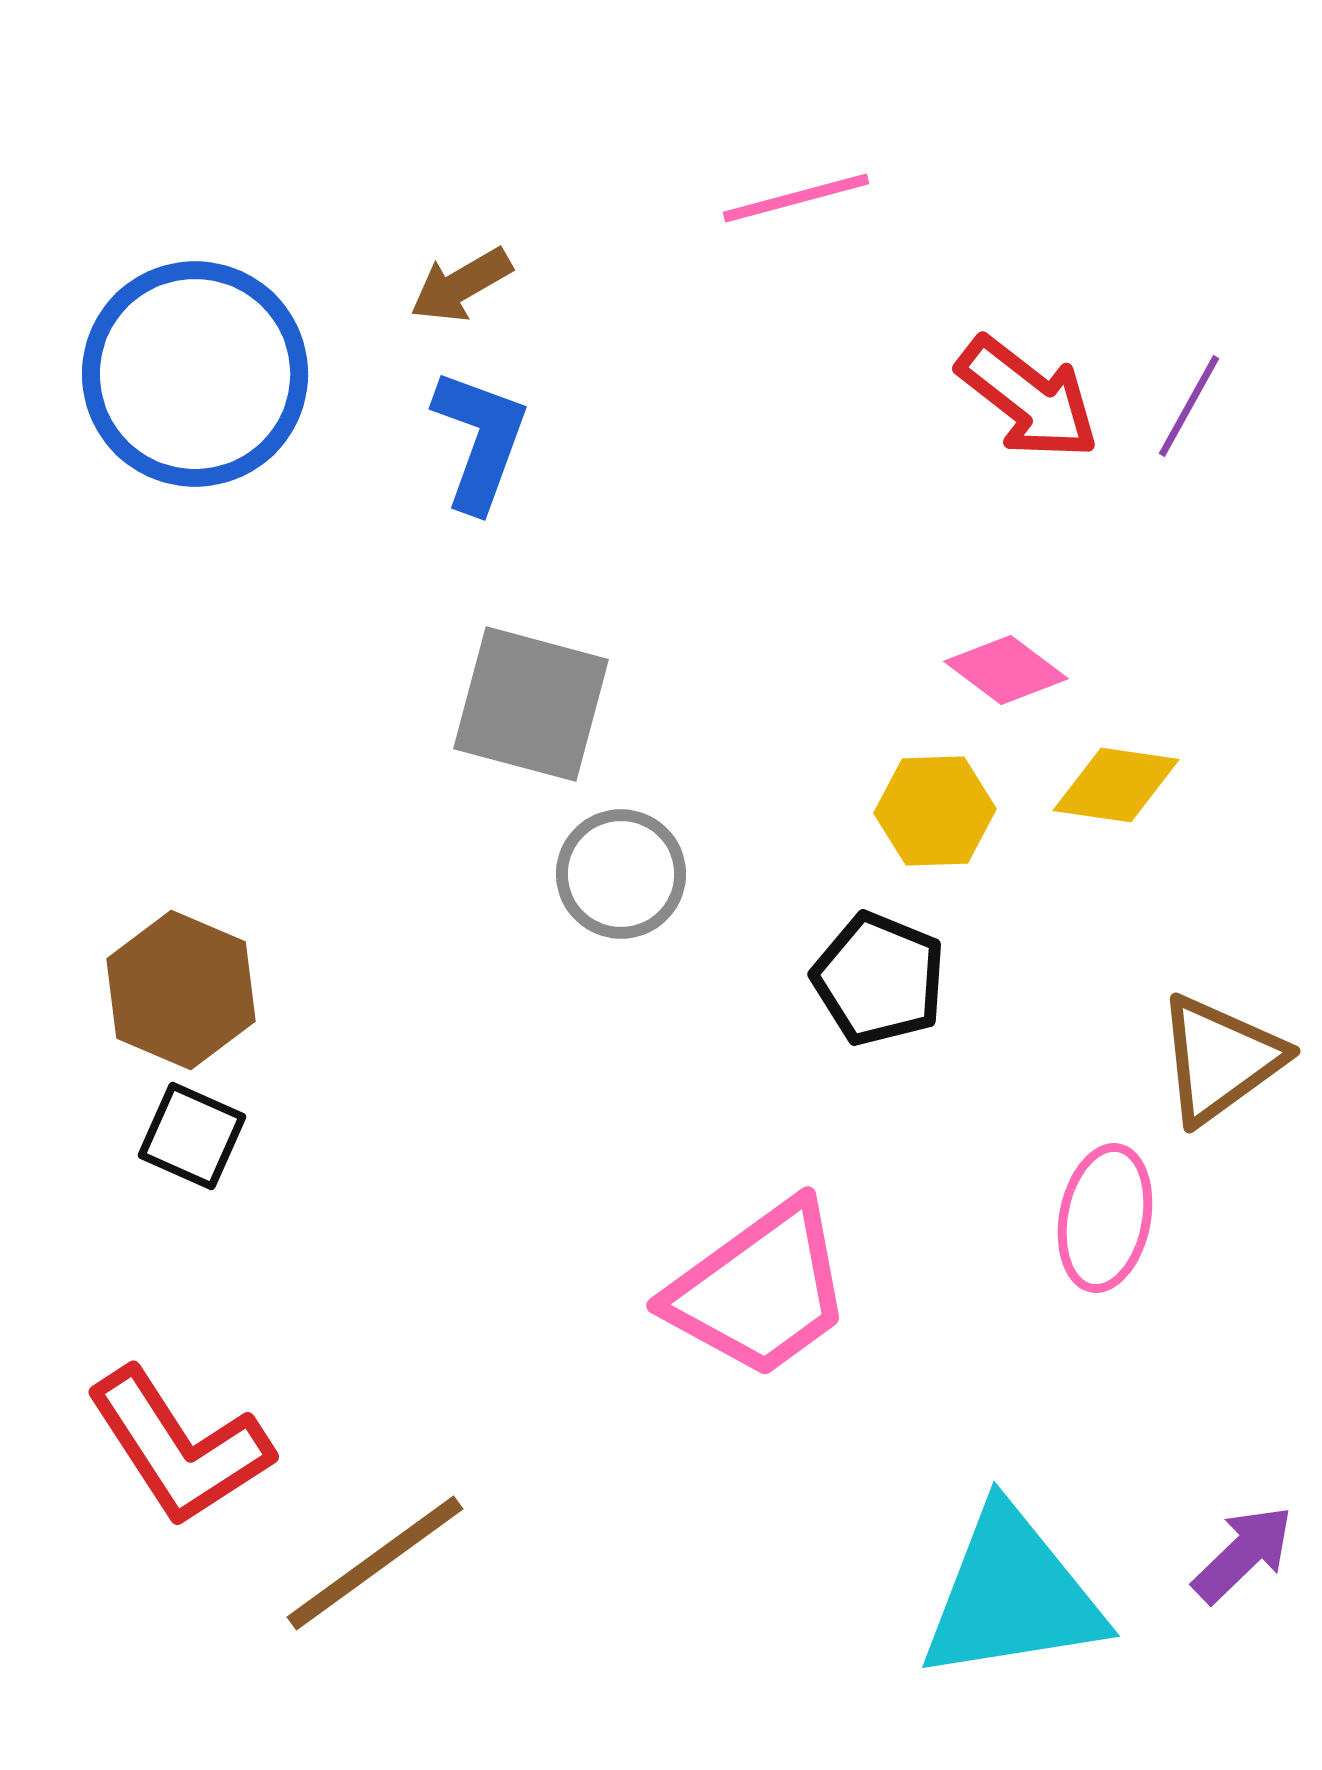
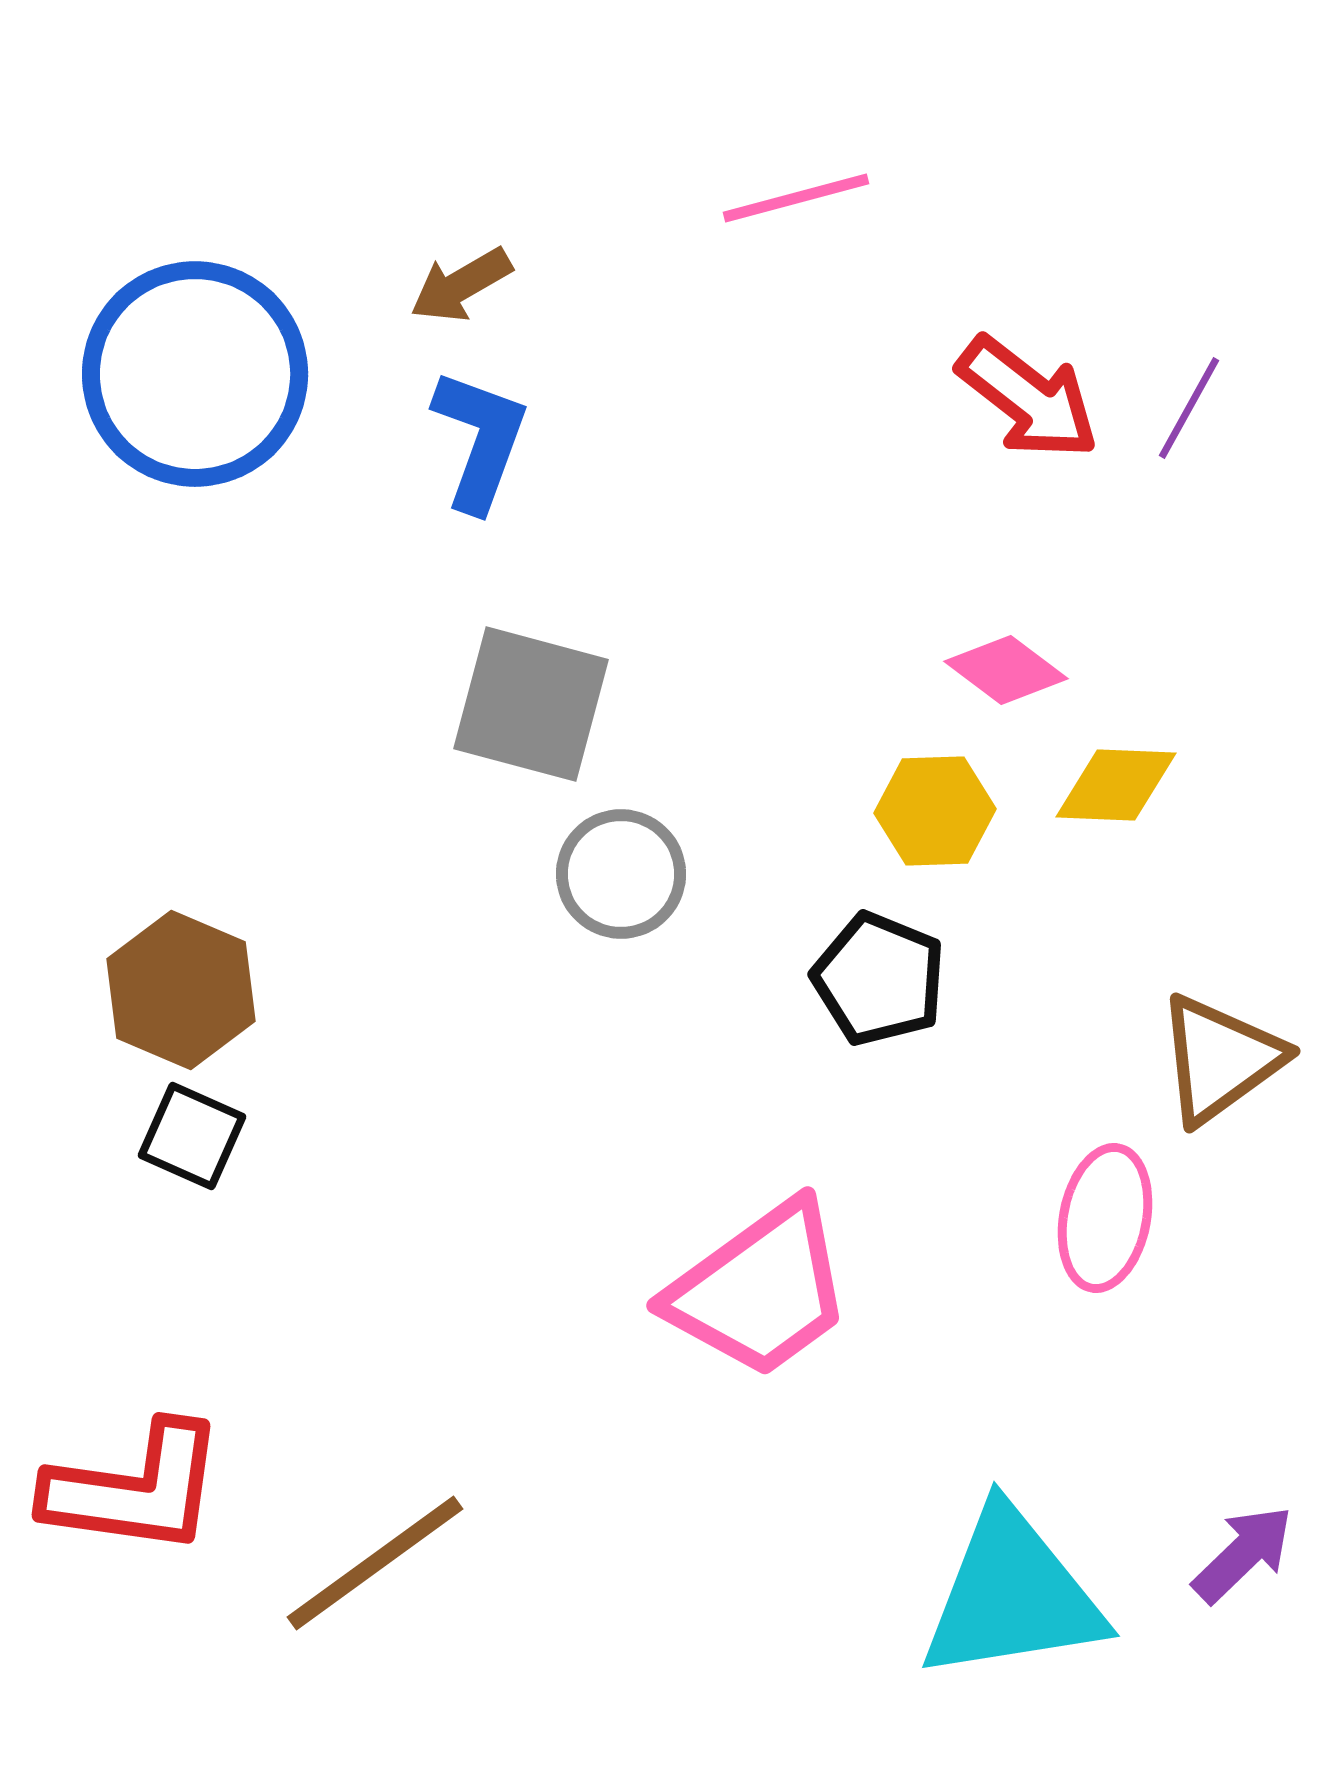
purple line: moved 2 px down
yellow diamond: rotated 6 degrees counterclockwise
red L-shape: moved 44 px left, 42 px down; rotated 49 degrees counterclockwise
